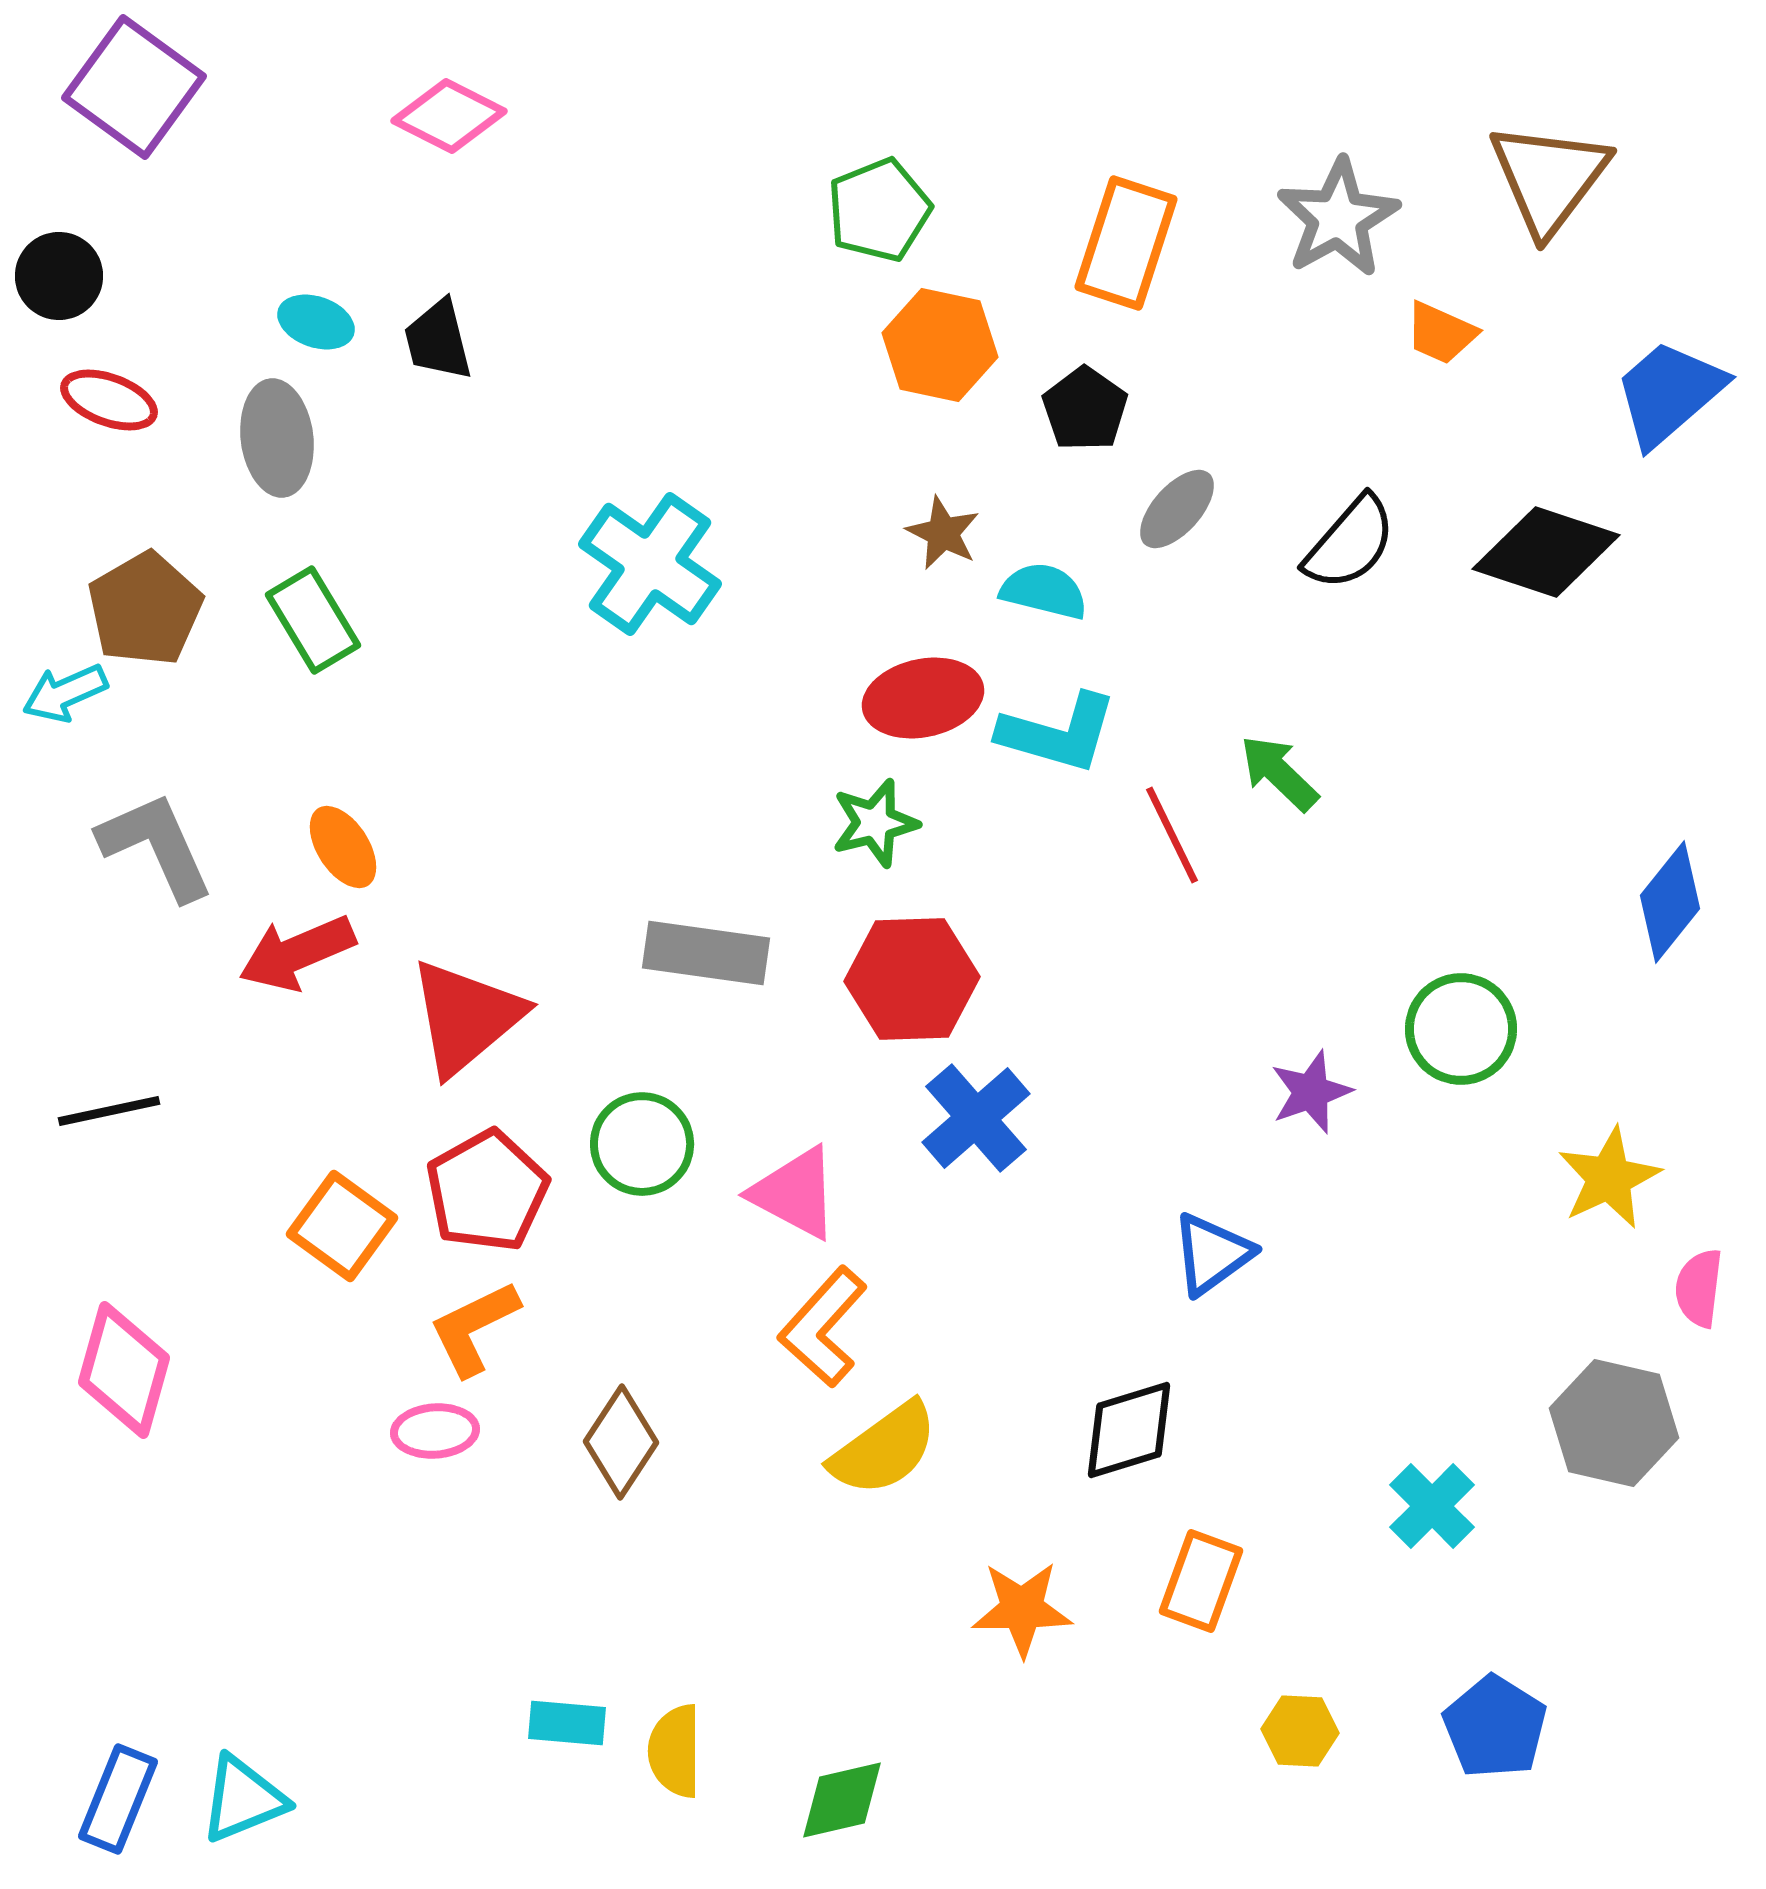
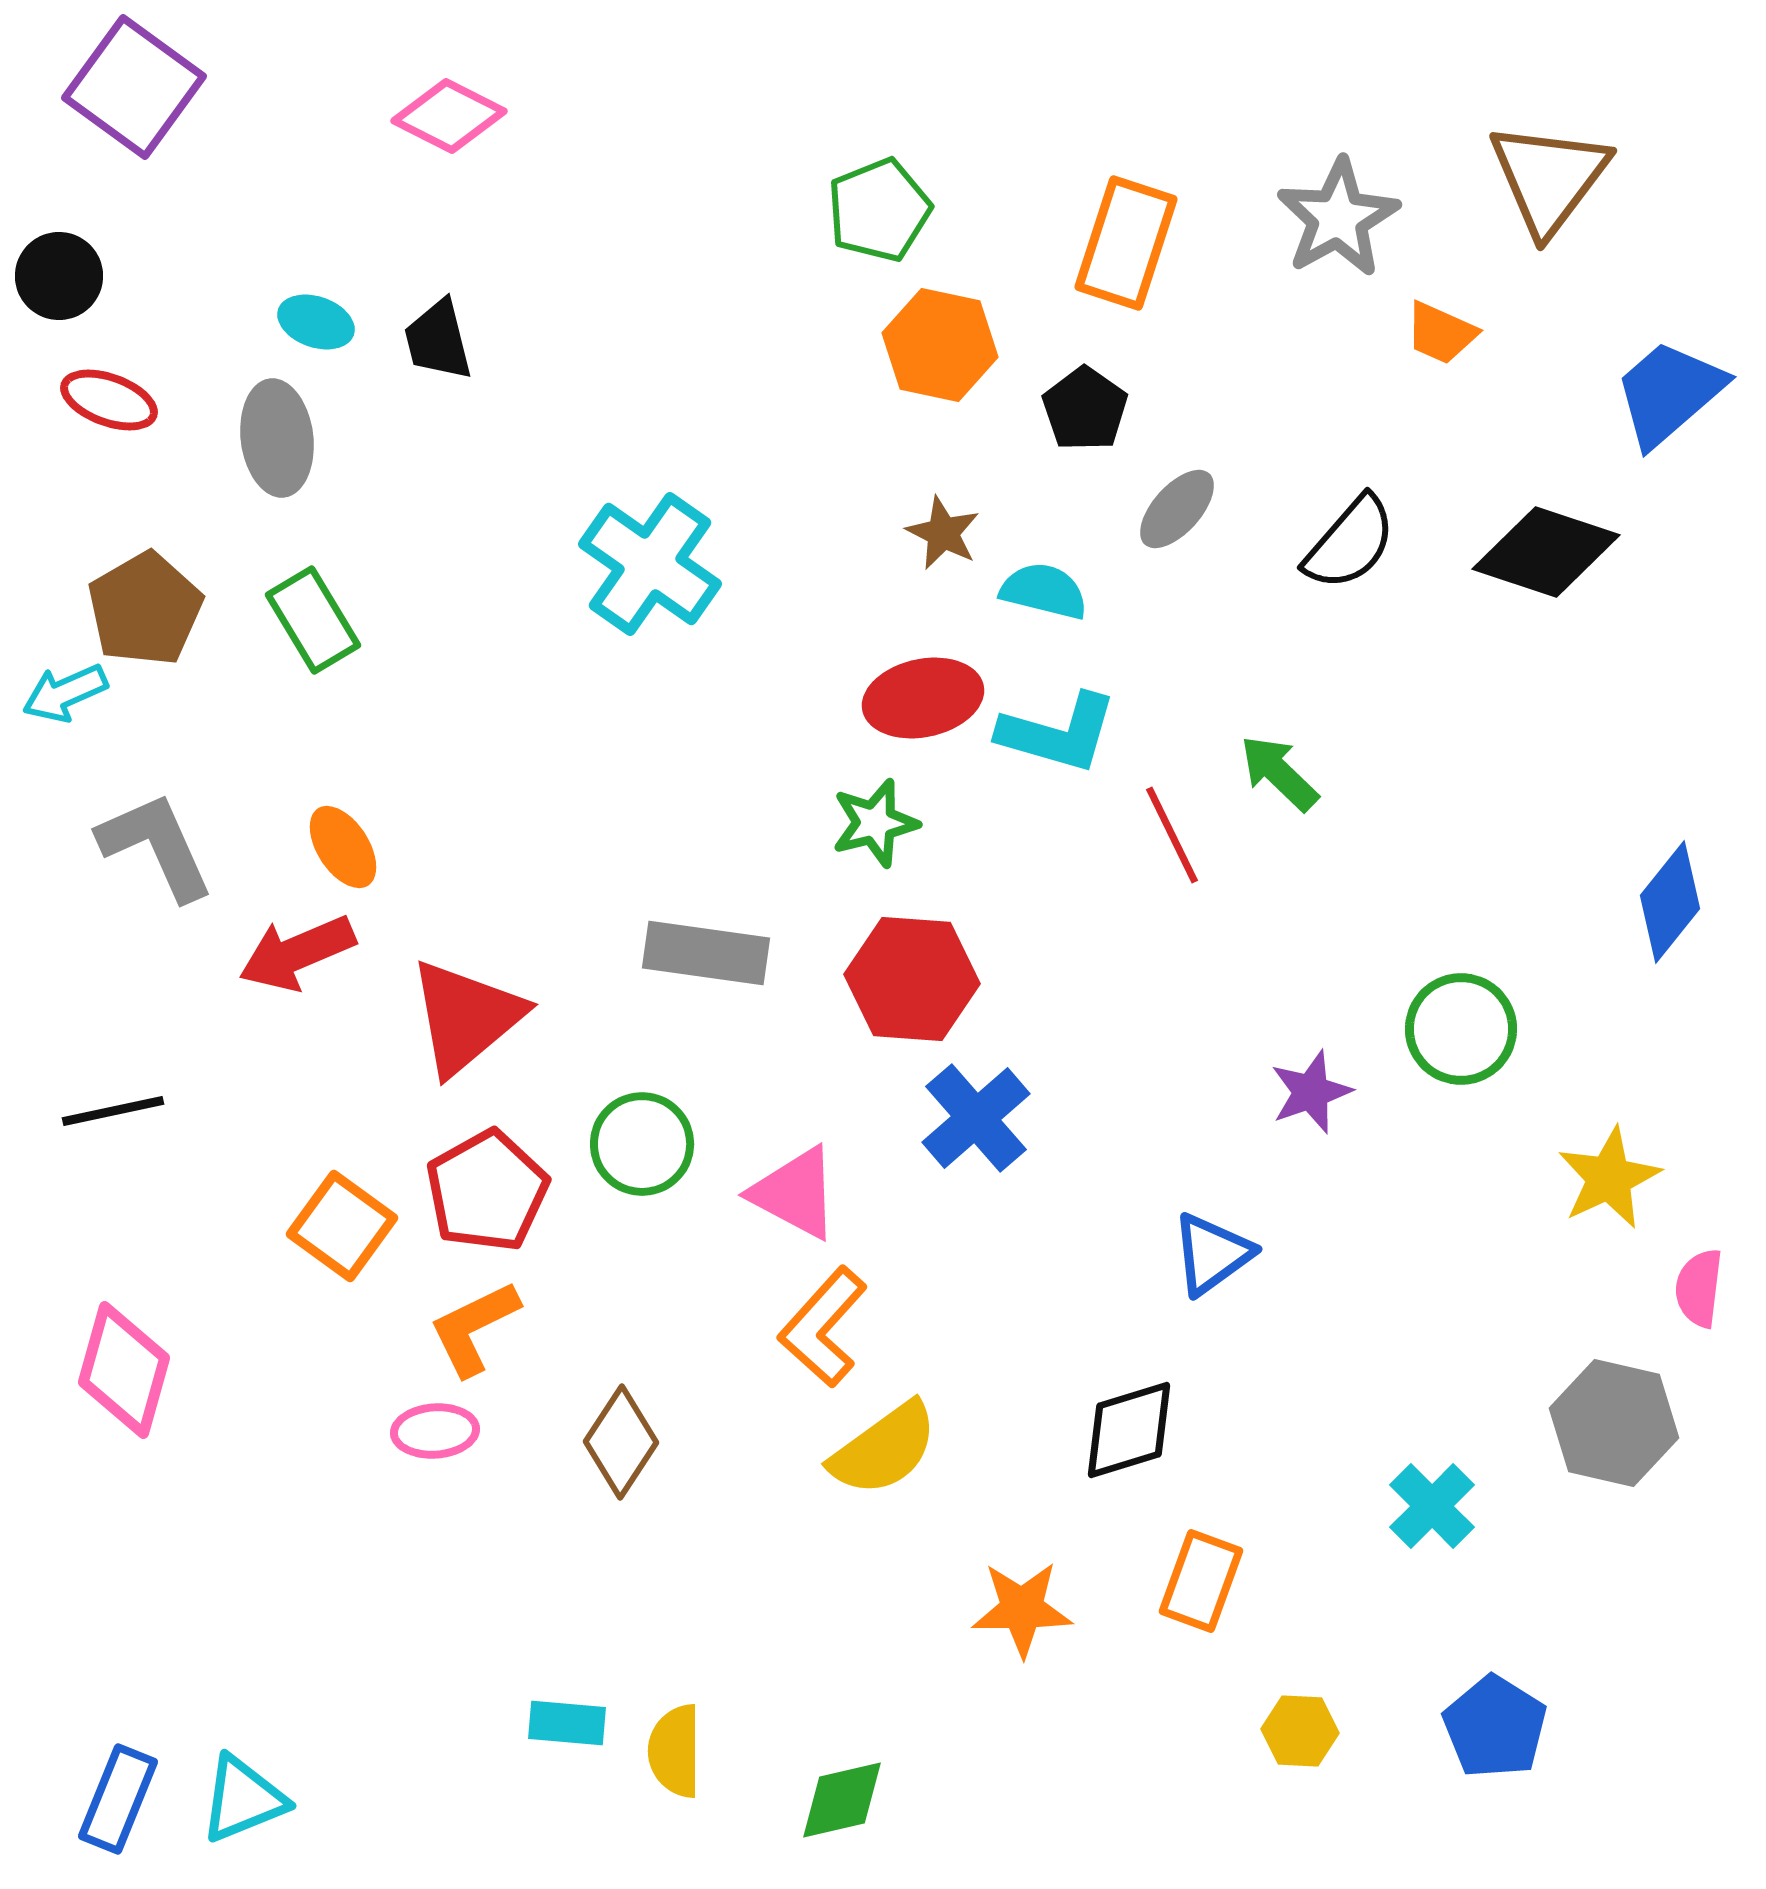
red hexagon at (912, 979): rotated 6 degrees clockwise
black line at (109, 1111): moved 4 px right
